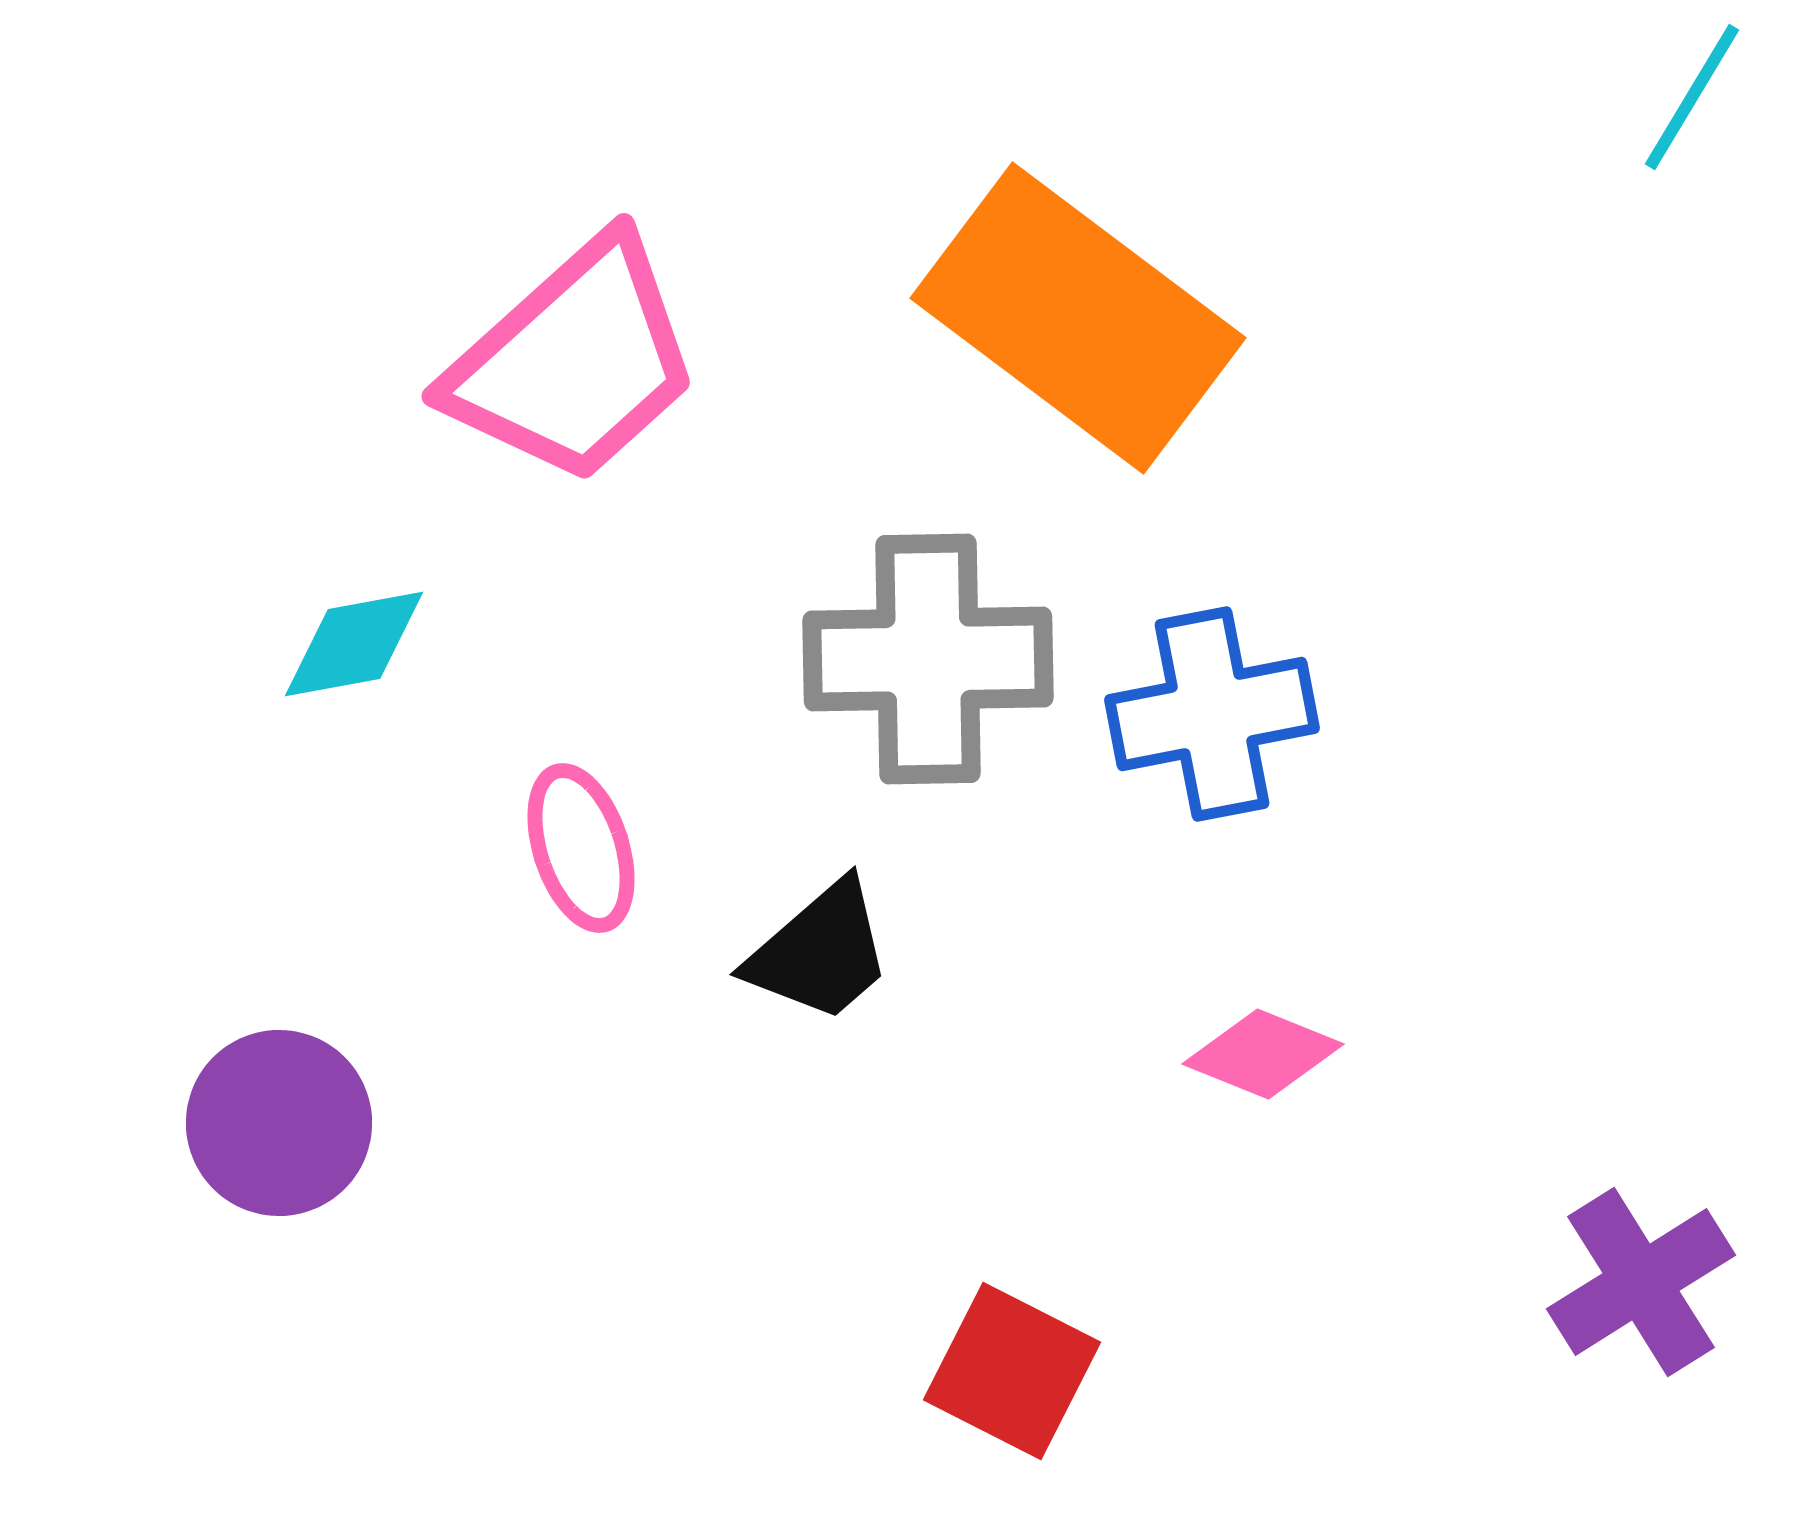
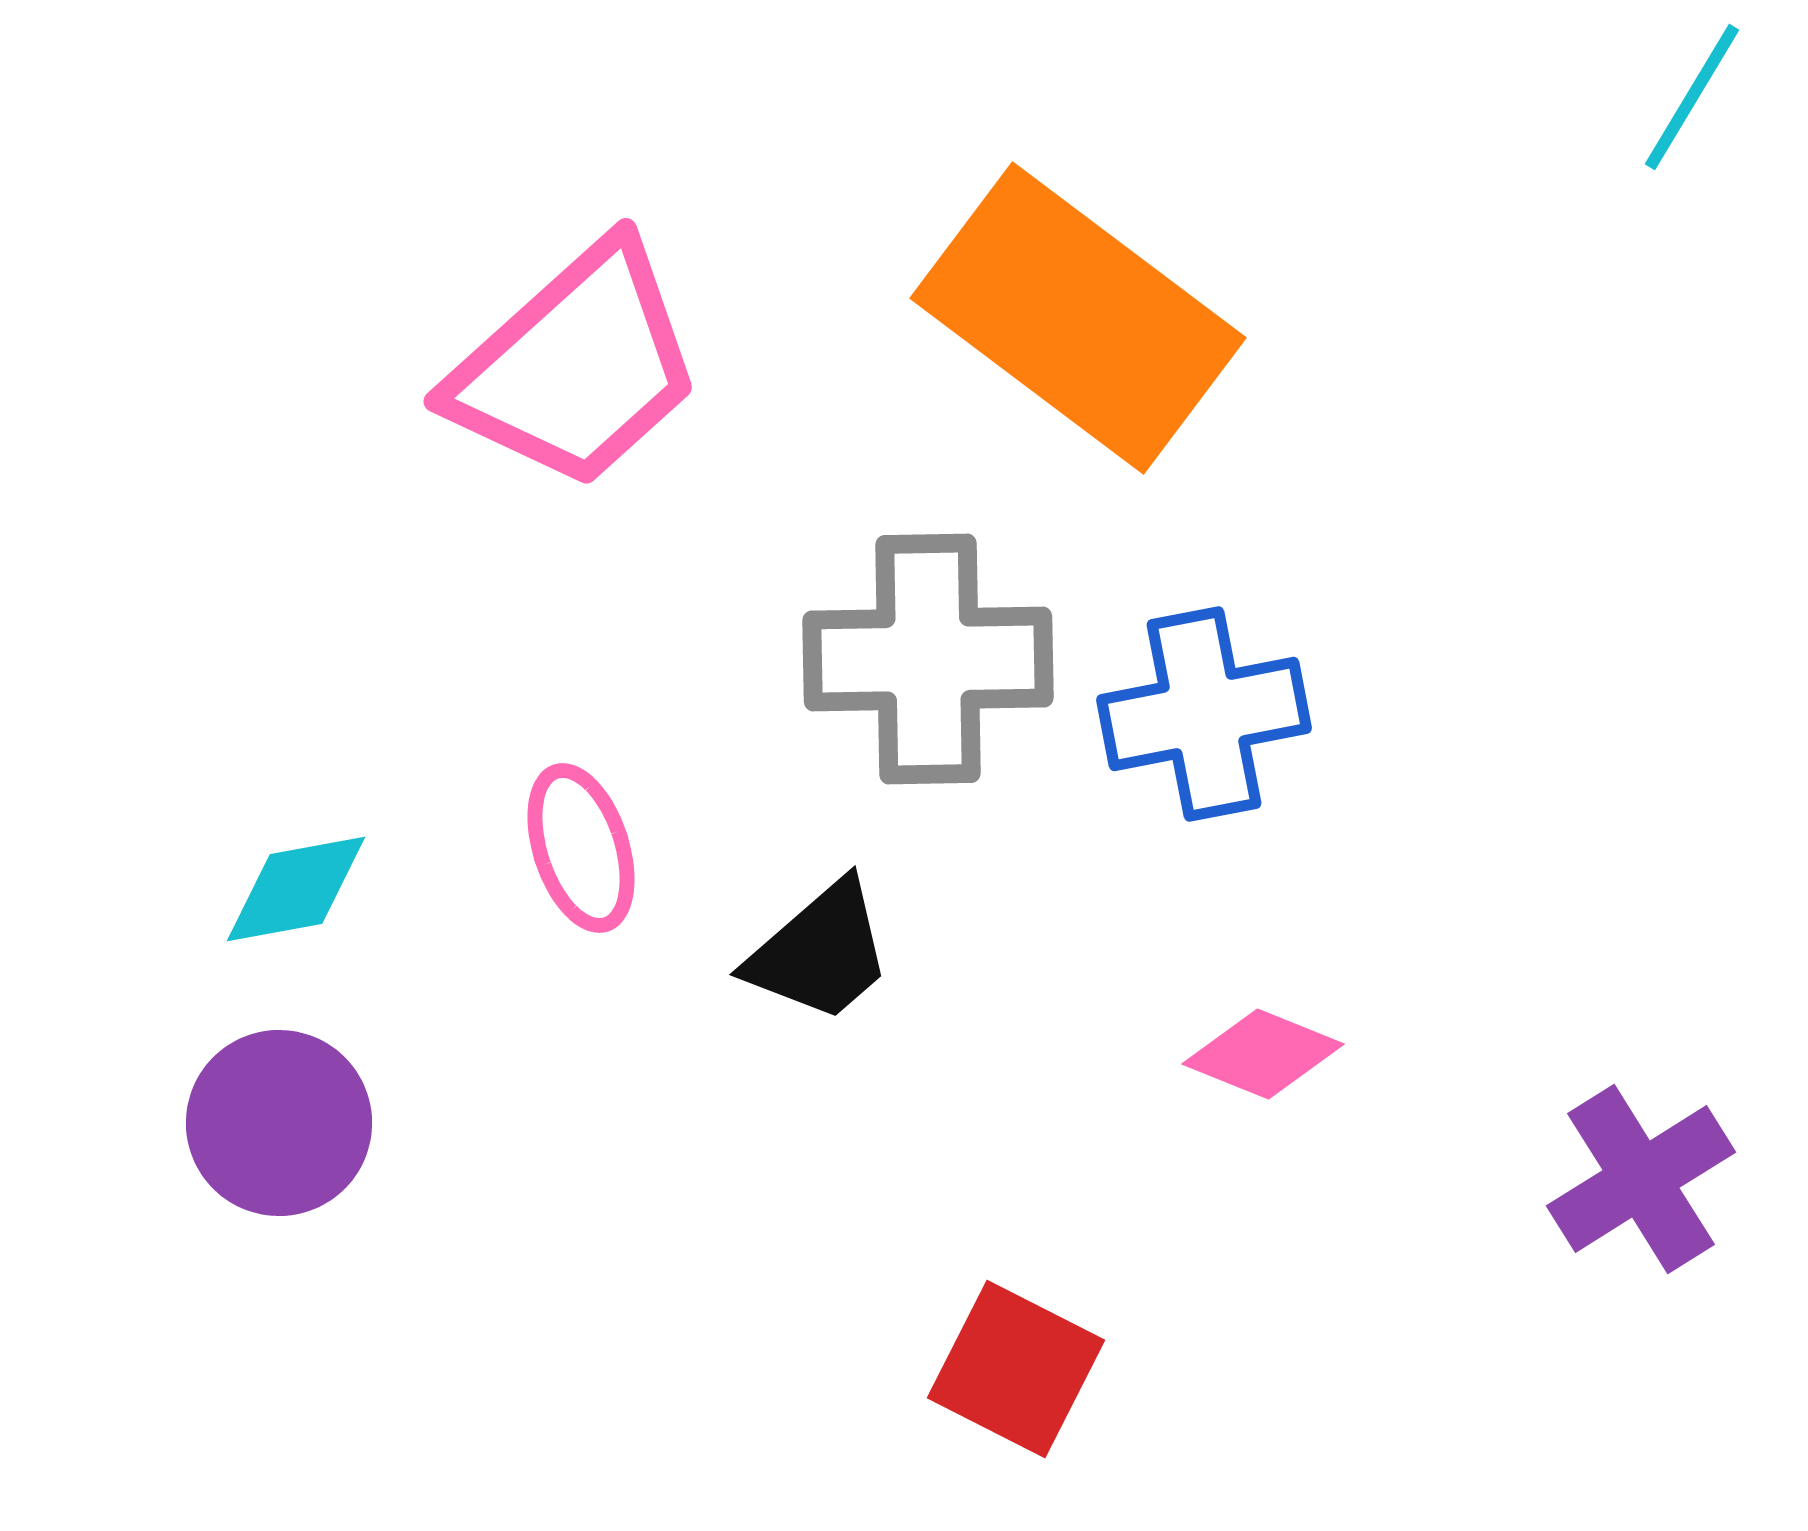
pink trapezoid: moved 2 px right, 5 px down
cyan diamond: moved 58 px left, 245 px down
blue cross: moved 8 px left
purple cross: moved 103 px up
red square: moved 4 px right, 2 px up
